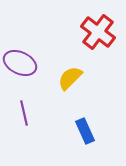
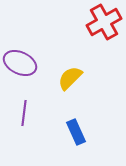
red cross: moved 6 px right, 10 px up; rotated 24 degrees clockwise
purple line: rotated 20 degrees clockwise
blue rectangle: moved 9 px left, 1 px down
